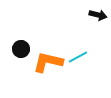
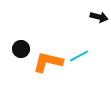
black arrow: moved 1 px right, 2 px down
cyan line: moved 1 px right, 1 px up
